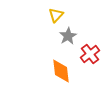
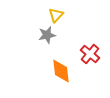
gray star: moved 21 px left, 1 px up; rotated 18 degrees clockwise
red cross: rotated 12 degrees counterclockwise
